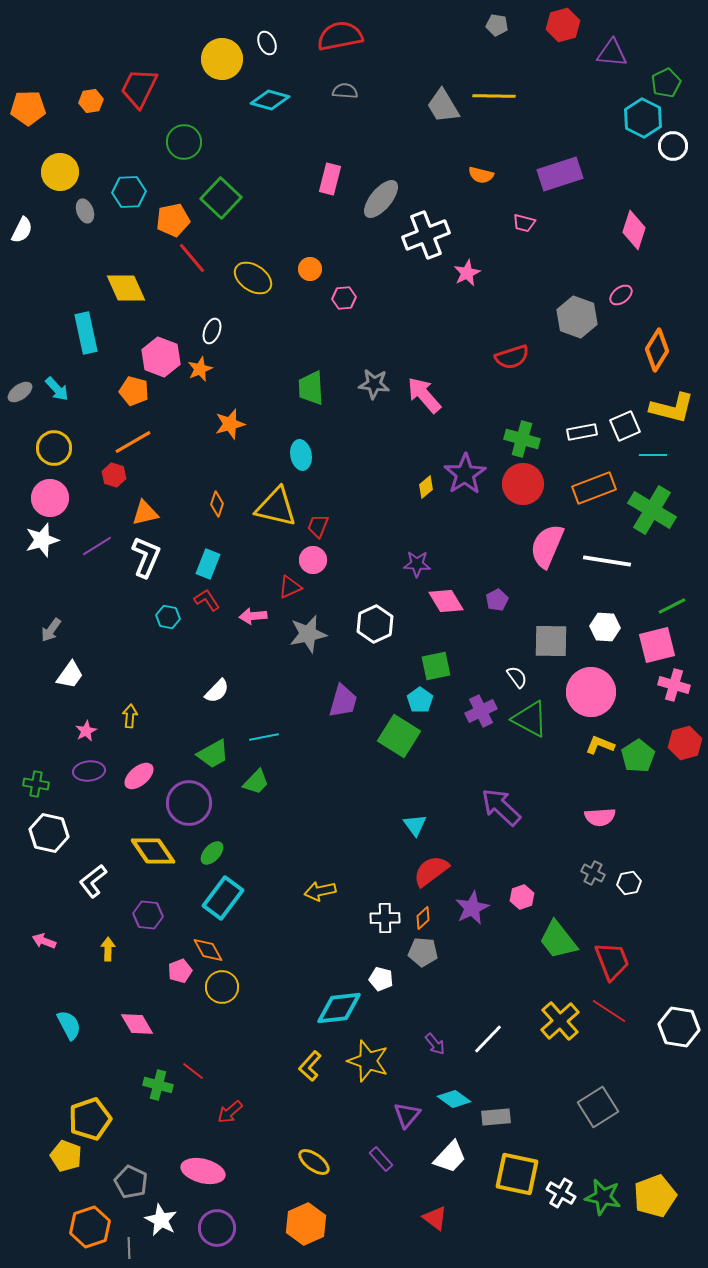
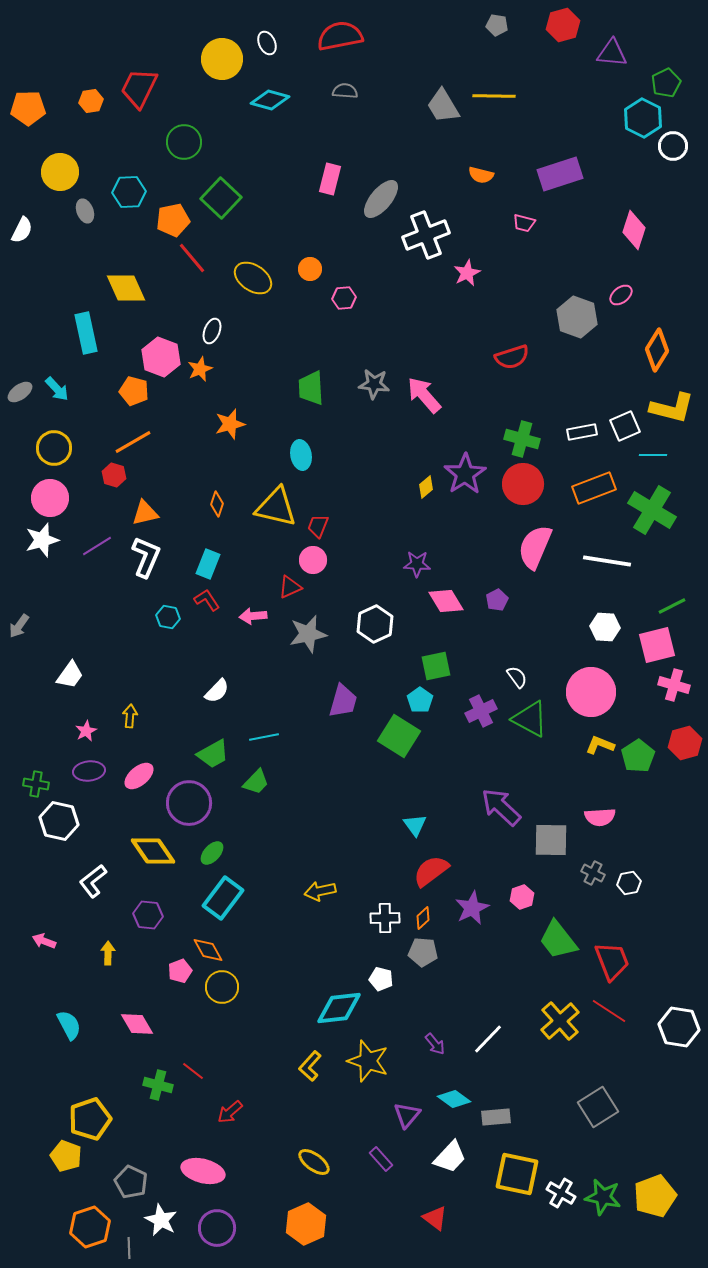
pink semicircle at (547, 546): moved 12 px left, 1 px down
gray arrow at (51, 630): moved 32 px left, 4 px up
gray square at (551, 641): moved 199 px down
white hexagon at (49, 833): moved 10 px right, 12 px up
yellow arrow at (108, 949): moved 4 px down
